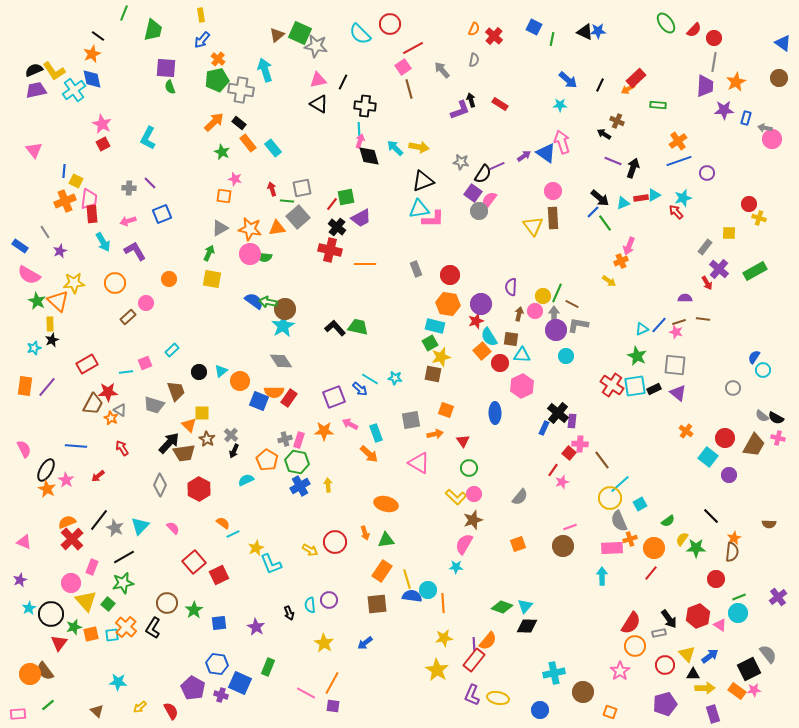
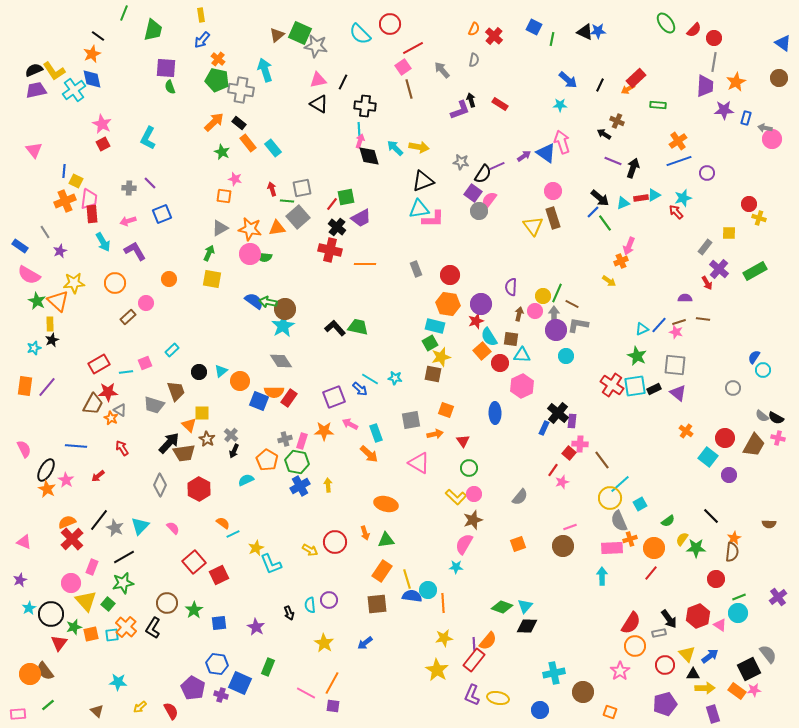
green pentagon at (217, 80): rotated 25 degrees clockwise
brown rectangle at (553, 218): rotated 15 degrees counterclockwise
red rectangle at (87, 364): moved 12 px right
pink rectangle at (299, 440): moved 3 px right, 1 px down
